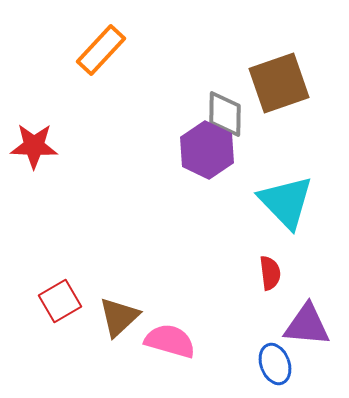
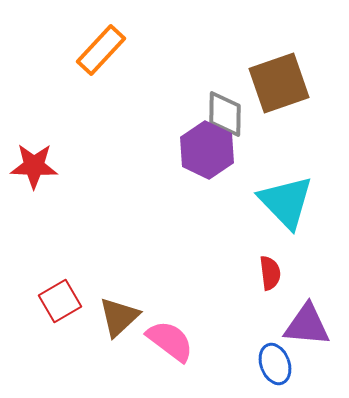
red star: moved 20 px down
pink semicircle: rotated 21 degrees clockwise
